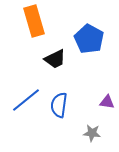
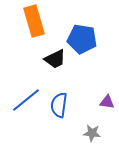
blue pentagon: moved 7 px left; rotated 20 degrees counterclockwise
